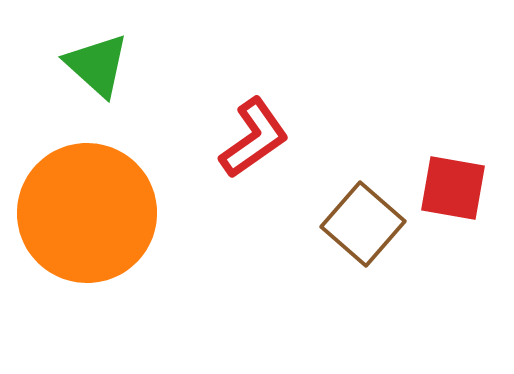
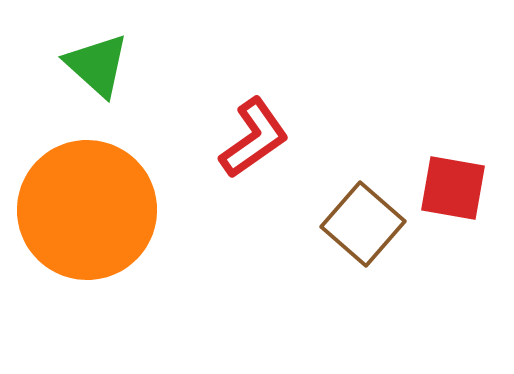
orange circle: moved 3 px up
